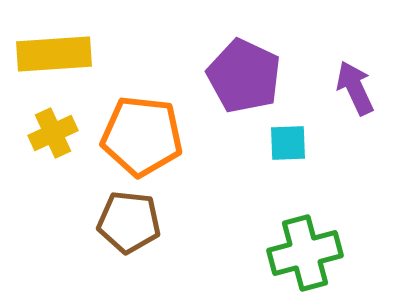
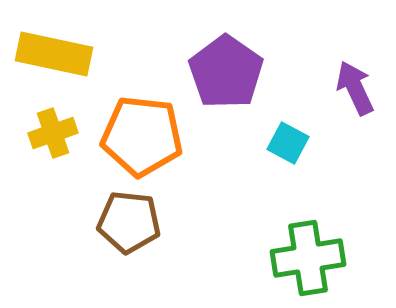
yellow rectangle: rotated 16 degrees clockwise
purple pentagon: moved 18 px left, 4 px up; rotated 10 degrees clockwise
yellow cross: rotated 6 degrees clockwise
cyan square: rotated 30 degrees clockwise
green cross: moved 3 px right, 5 px down; rotated 6 degrees clockwise
